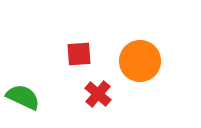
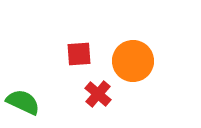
orange circle: moved 7 px left
green semicircle: moved 5 px down
